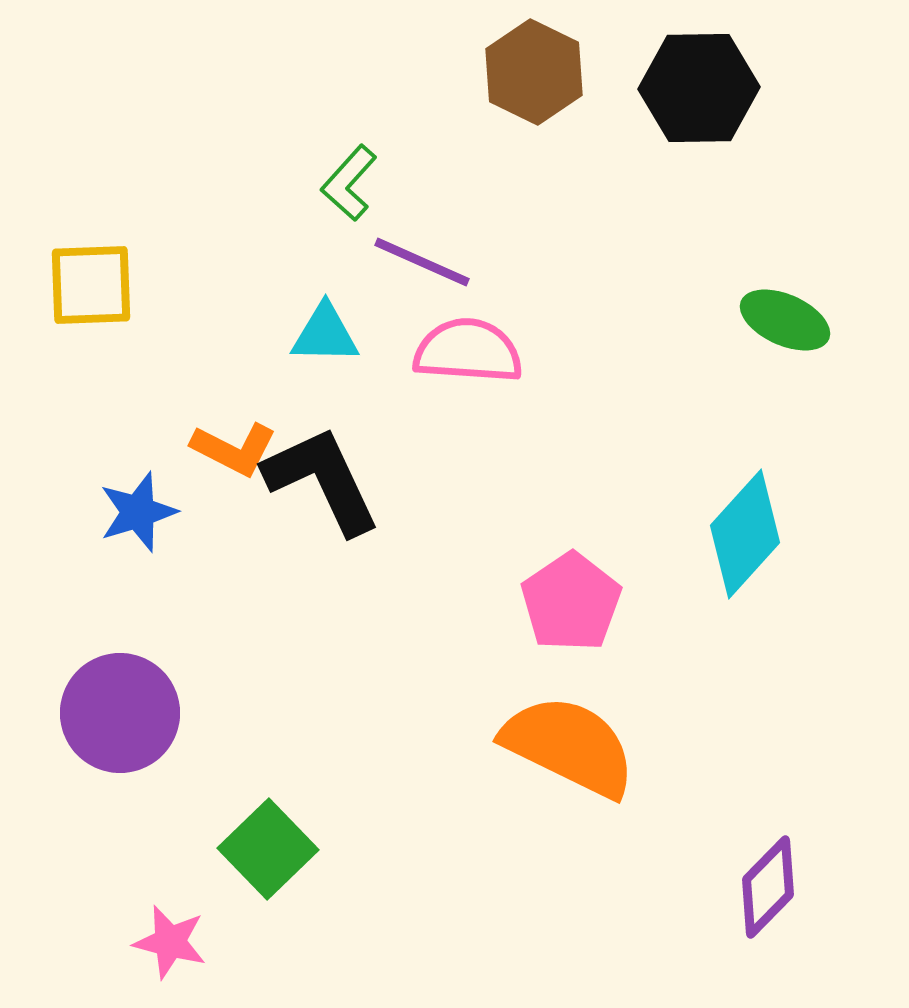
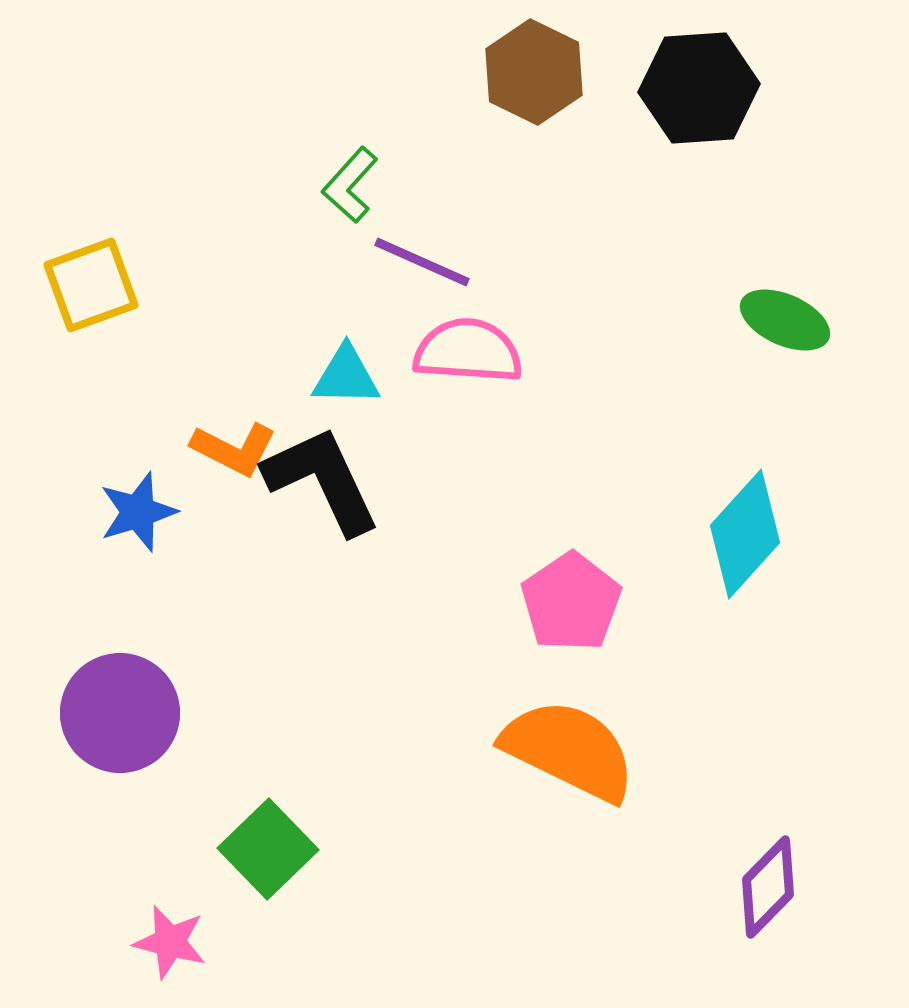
black hexagon: rotated 3 degrees counterclockwise
green L-shape: moved 1 px right, 2 px down
yellow square: rotated 18 degrees counterclockwise
cyan triangle: moved 21 px right, 42 px down
orange semicircle: moved 4 px down
